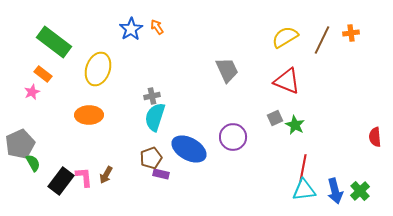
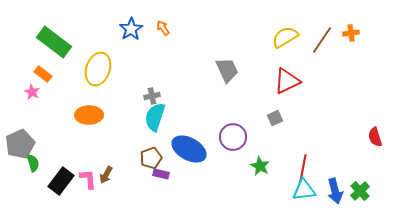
orange arrow: moved 6 px right, 1 px down
brown line: rotated 8 degrees clockwise
red triangle: rotated 48 degrees counterclockwise
pink star: rotated 21 degrees counterclockwise
green star: moved 35 px left, 41 px down
red semicircle: rotated 12 degrees counterclockwise
green semicircle: rotated 12 degrees clockwise
pink L-shape: moved 4 px right, 2 px down
